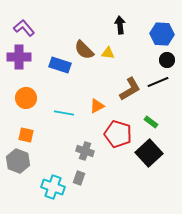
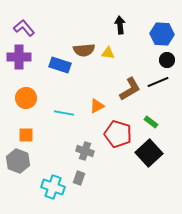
brown semicircle: rotated 50 degrees counterclockwise
orange square: rotated 14 degrees counterclockwise
